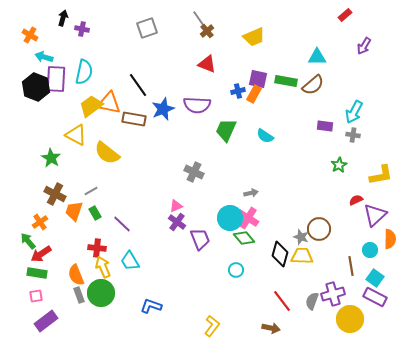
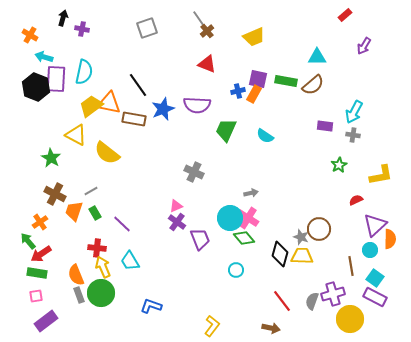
purple triangle at (375, 215): moved 10 px down
